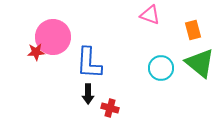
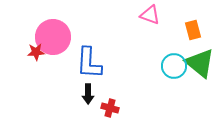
cyan circle: moved 13 px right, 2 px up
